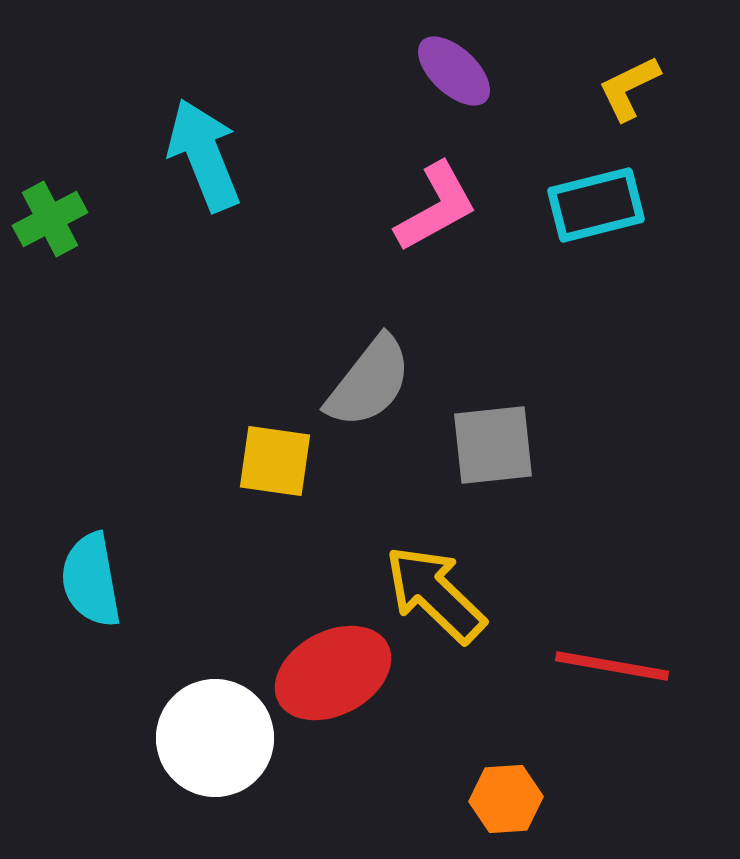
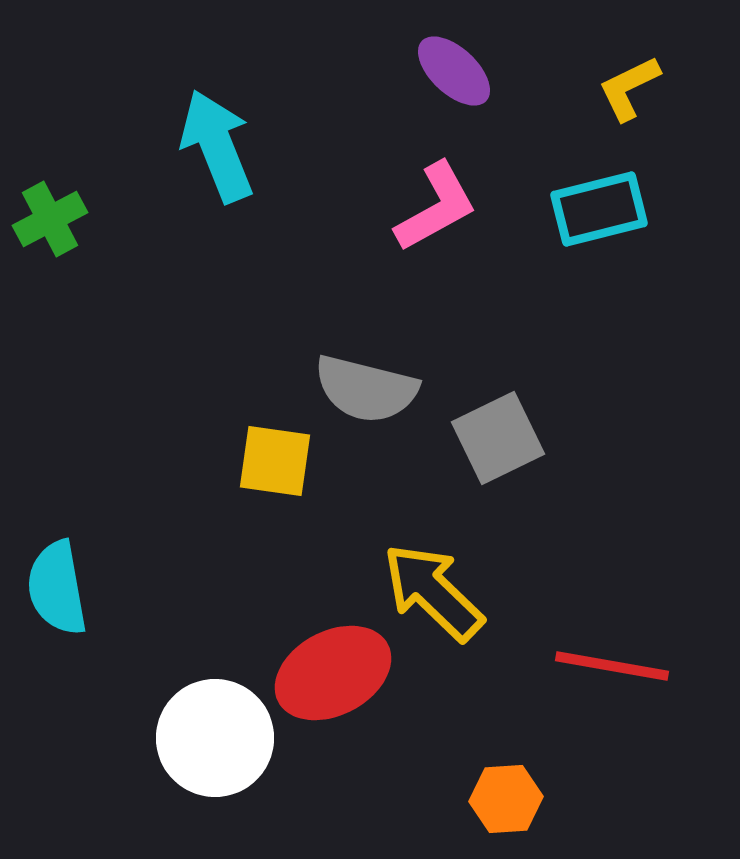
cyan arrow: moved 13 px right, 9 px up
cyan rectangle: moved 3 px right, 4 px down
gray semicircle: moved 3 px left, 7 px down; rotated 66 degrees clockwise
gray square: moved 5 px right, 7 px up; rotated 20 degrees counterclockwise
cyan semicircle: moved 34 px left, 8 px down
yellow arrow: moved 2 px left, 2 px up
